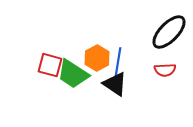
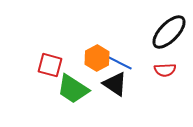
blue line: rotated 72 degrees counterclockwise
green trapezoid: moved 15 px down
